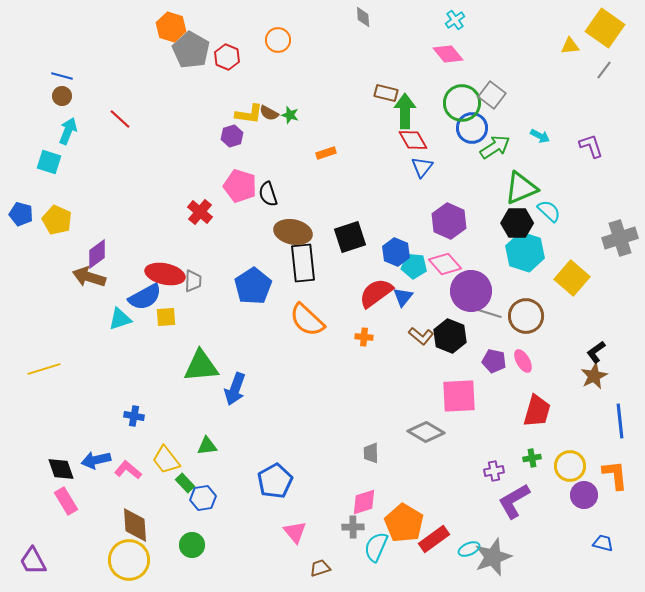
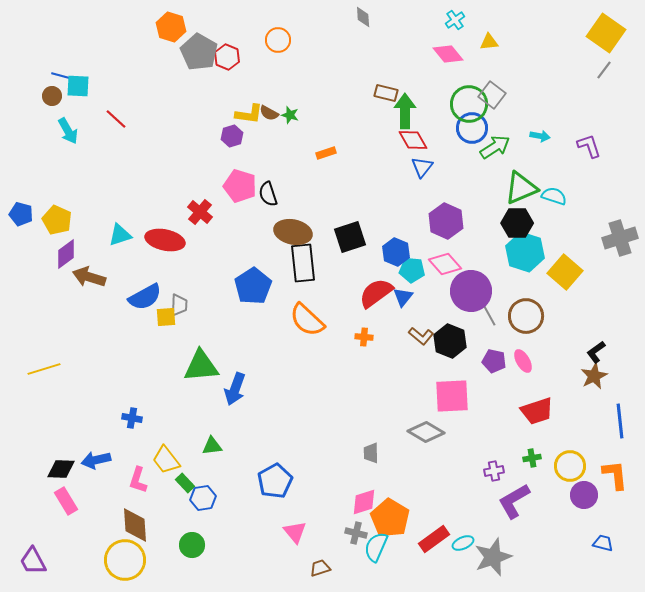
yellow square at (605, 28): moved 1 px right, 5 px down
yellow triangle at (570, 46): moved 81 px left, 4 px up
gray pentagon at (191, 50): moved 8 px right, 2 px down
brown circle at (62, 96): moved 10 px left
green circle at (462, 103): moved 7 px right, 1 px down
red line at (120, 119): moved 4 px left
cyan arrow at (68, 131): rotated 128 degrees clockwise
cyan arrow at (540, 136): rotated 18 degrees counterclockwise
purple L-shape at (591, 146): moved 2 px left
cyan square at (49, 162): moved 29 px right, 76 px up; rotated 15 degrees counterclockwise
cyan semicircle at (549, 211): moved 5 px right, 15 px up; rotated 25 degrees counterclockwise
purple hexagon at (449, 221): moved 3 px left
purple diamond at (97, 254): moved 31 px left
cyan pentagon at (414, 266): moved 2 px left, 4 px down
red ellipse at (165, 274): moved 34 px up
yellow square at (572, 278): moved 7 px left, 6 px up
gray trapezoid at (193, 281): moved 14 px left, 24 px down
gray line at (488, 313): rotated 44 degrees clockwise
cyan triangle at (120, 319): moved 84 px up
black hexagon at (450, 336): moved 5 px down
pink square at (459, 396): moved 7 px left
red trapezoid at (537, 411): rotated 56 degrees clockwise
blue cross at (134, 416): moved 2 px left, 2 px down
green triangle at (207, 446): moved 5 px right
black diamond at (61, 469): rotated 68 degrees counterclockwise
pink L-shape at (128, 470): moved 10 px right, 10 px down; rotated 112 degrees counterclockwise
orange pentagon at (404, 523): moved 14 px left, 5 px up
gray cross at (353, 527): moved 3 px right, 6 px down; rotated 15 degrees clockwise
cyan ellipse at (469, 549): moved 6 px left, 6 px up
yellow circle at (129, 560): moved 4 px left
